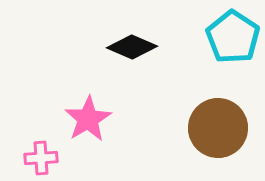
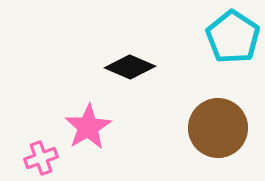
black diamond: moved 2 px left, 20 px down
pink star: moved 8 px down
pink cross: rotated 16 degrees counterclockwise
